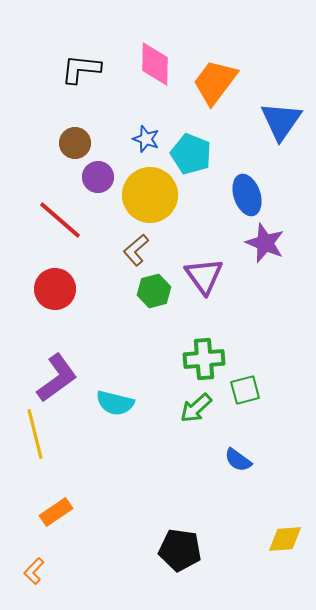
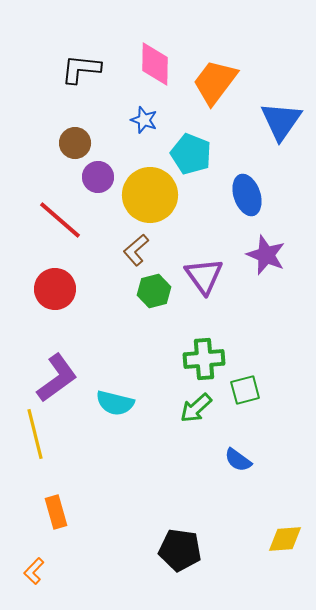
blue star: moved 2 px left, 19 px up
purple star: moved 1 px right, 12 px down
orange rectangle: rotated 72 degrees counterclockwise
